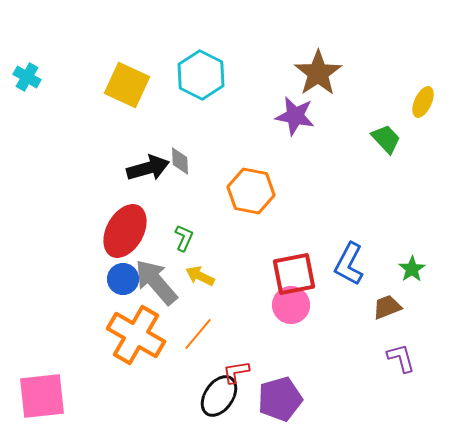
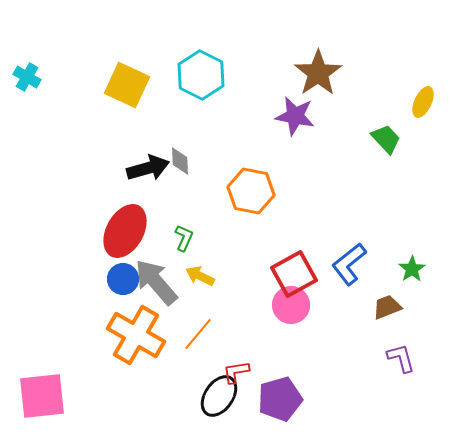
blue L-shape: rotated 24 degrees clockwise
red square: rotated 18 degrees counterclockwise
